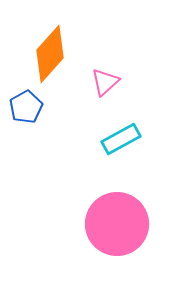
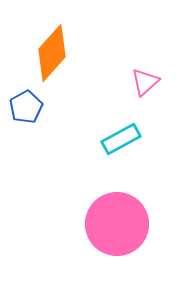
orange diamond: moved 2 px right, 1 px up
pink triangle: moved 40 px right
